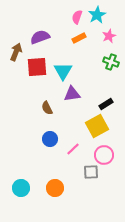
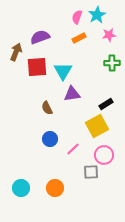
pink star: moved 1 px up; rotated 16 degrees clockwise
green cross: moved 1 px right, 1 px down; rotated 21 degrees counterclockwise
